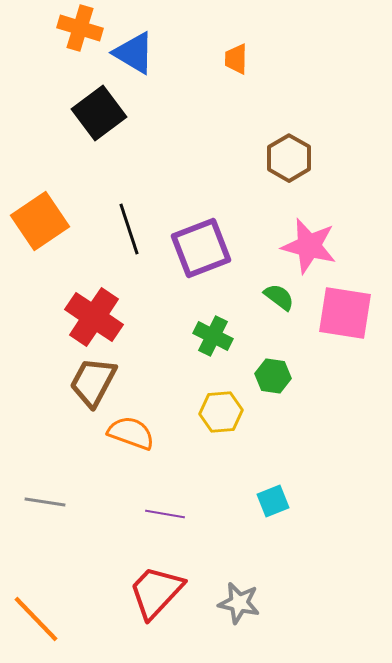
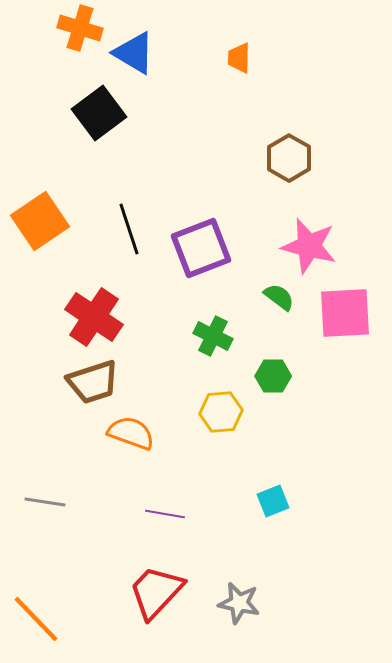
orange trapezoid: moved 3 px right, 1 px up
pink square: rotated 12 degrees counterclockwise
green hexagon: rotated 8 degrees counterclockwise
brown trapezoid: rotated 136 degrees counterclockwise
